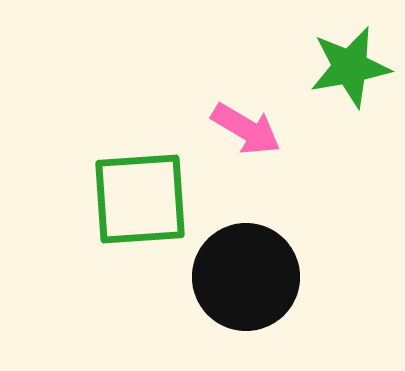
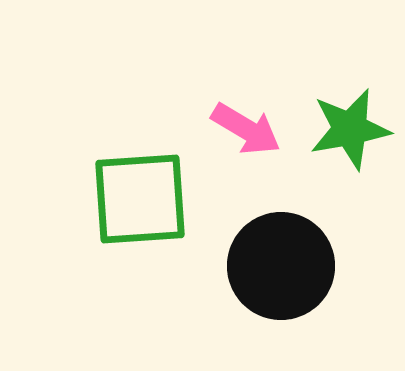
green star: moved 62 px down
black circle: moved 35 px right, 11 px up
